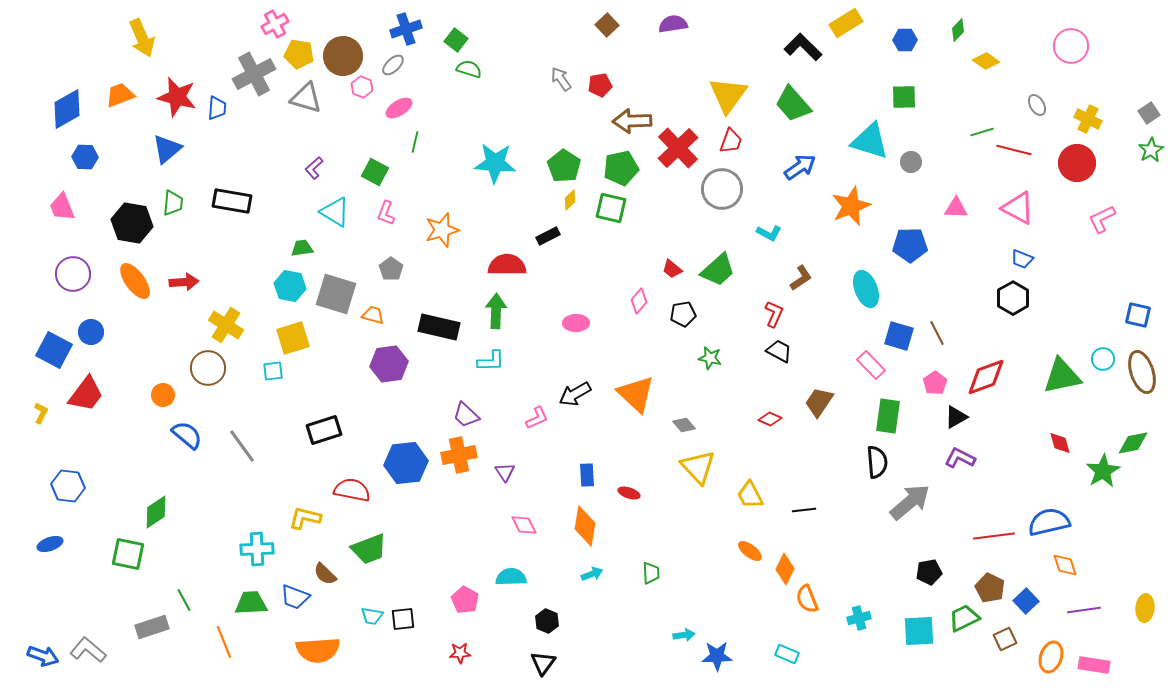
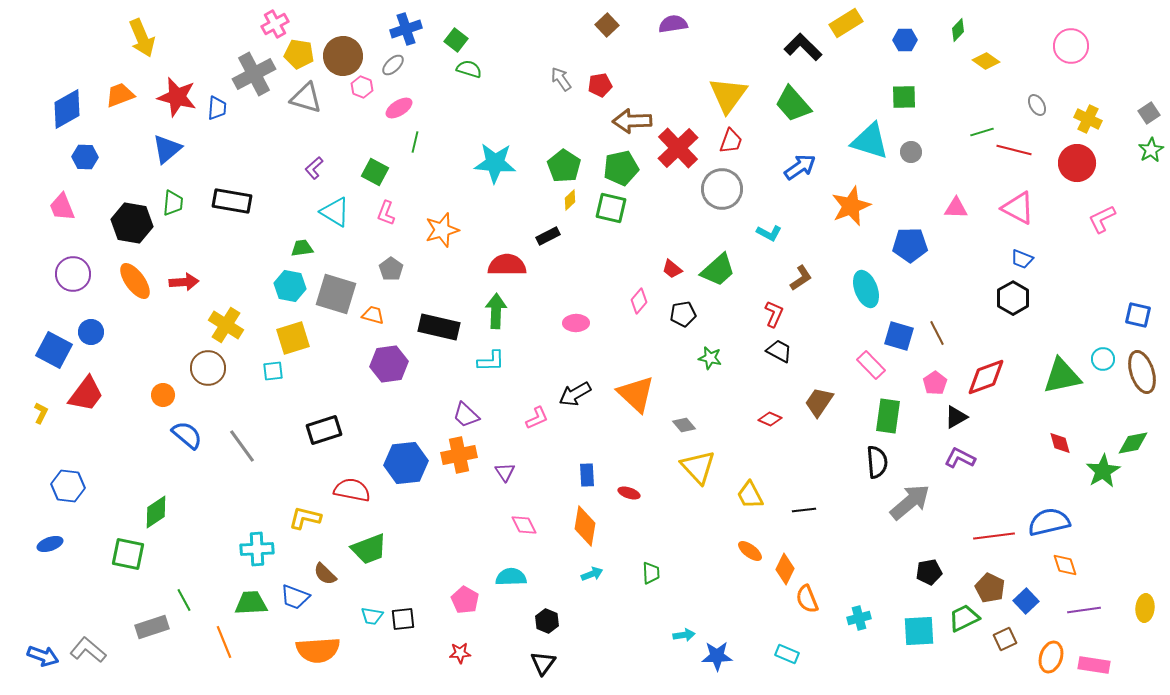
gray circle at (911, 162): moved 10 px up
